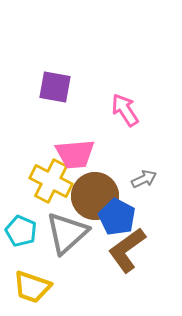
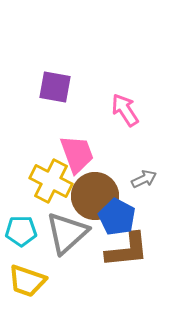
pink trapezoid: moved 2 px right; rotated 105 degrees counterclockwise
cyan pentagon: rotated 24 degrees counterclockwise
brown L-shape: rotated 150 degrees counterclockwise
yellow trapezoid: moved 5 px left, 6 px up
